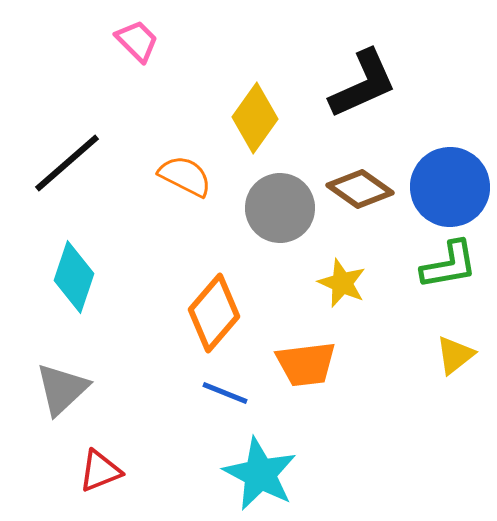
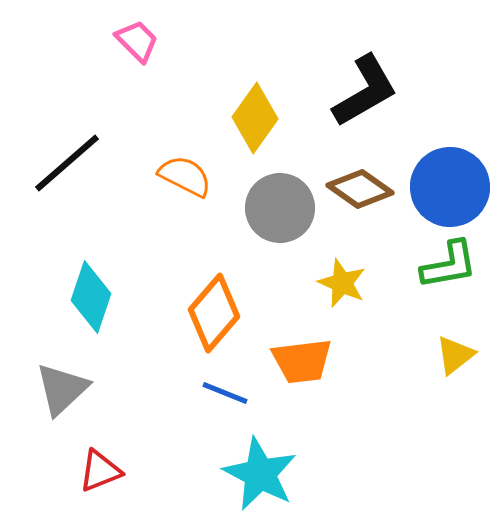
black L-shape: moved 2 px right, 7 px down; rotated 6 degrees counterclockwise
cyan diamond: moved 17 px right, 20 px down
orange trapezoid: moved 4 px left, 3 px up
